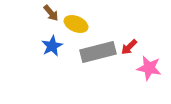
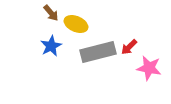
blue star: moved 1 px left
